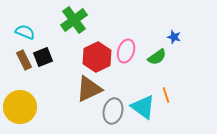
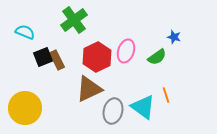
brown rectangle: moved 33 px right
yellow circle: moved 5 px right, 1 px down
